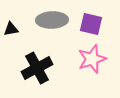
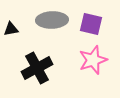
pink star: moved 1 px right, 1 px down
